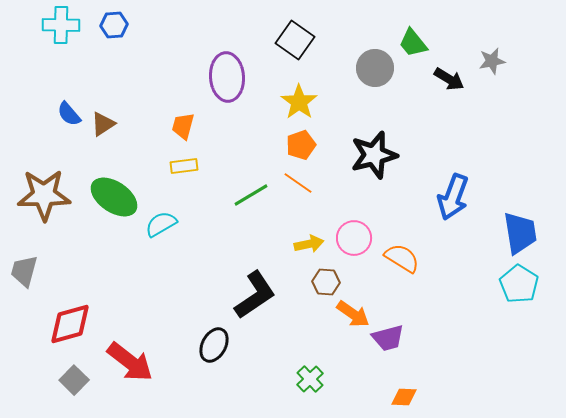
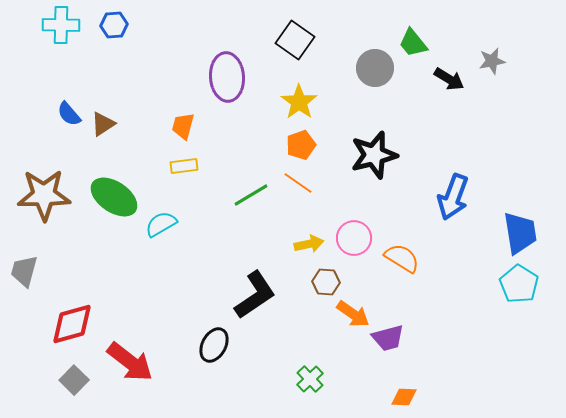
red diamond: moved 2 px right
